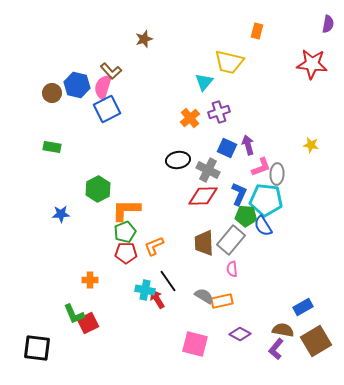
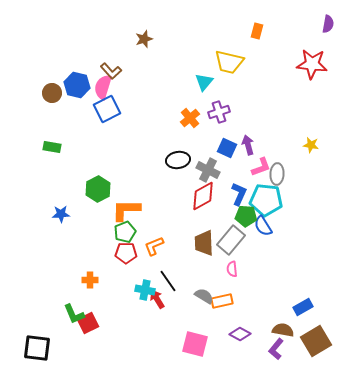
red diamond at (203, 196): rotated 28 degrees counterclockwise
